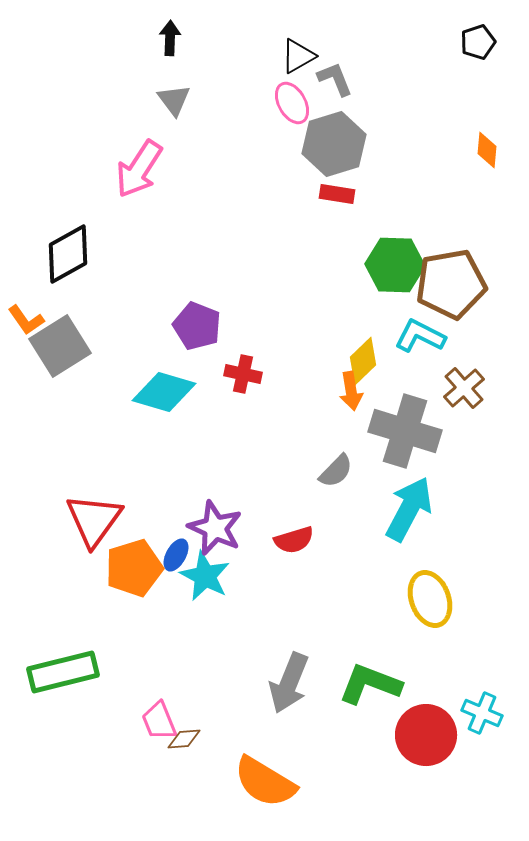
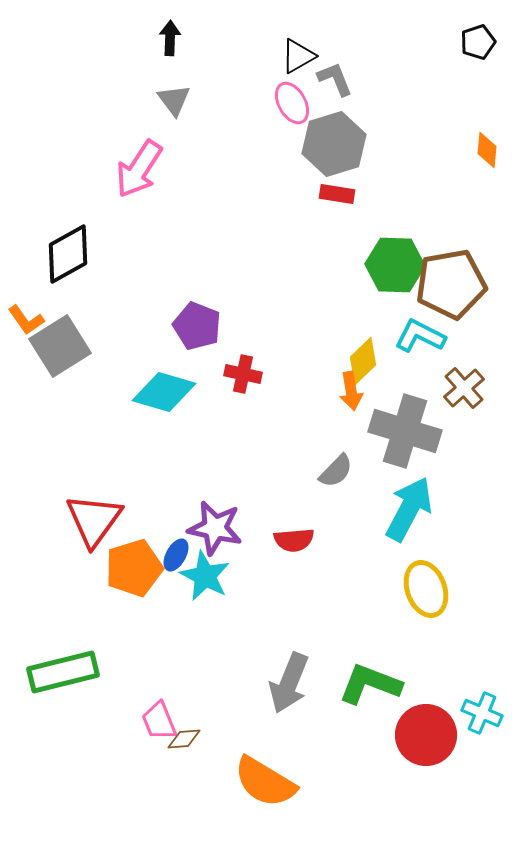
purple star: rotated 12 degrees counterclockwise
red semicircle: rotated 12 degrees clockwise
yellow ellipse: moved 4 px left, 10 px up
